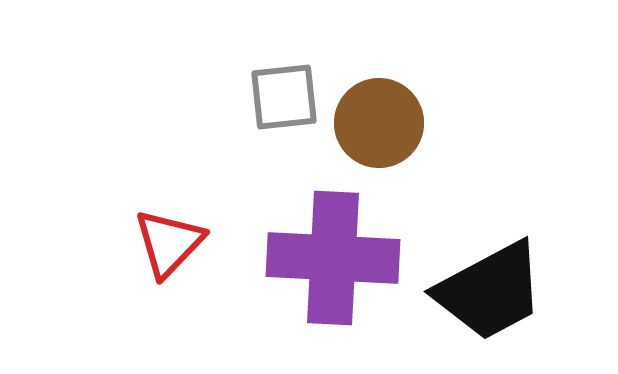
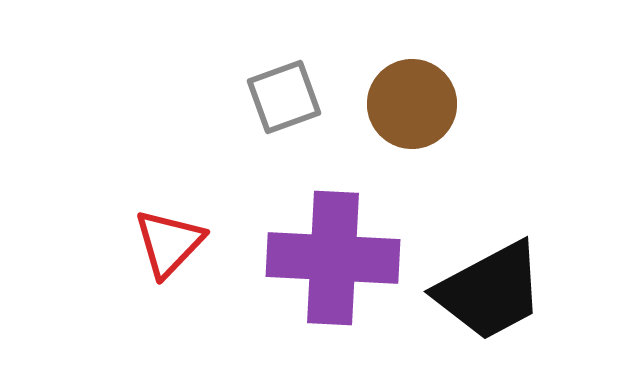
gray square: rotated 14 degrees counterclockwise
brown circle: moved 33 px right, 19 px up
